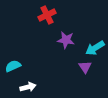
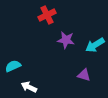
cyan arrow: moved 3 px up
purple triangle: moved 1 px left, 8 px down; rotated 40 degrees counterclockwise
white arrow: moved 1 px right; rotated 140 degrees counterclockwise
